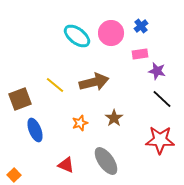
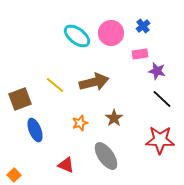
blue cross: moved 2 px right
gray ellipse: moved 5 px up
